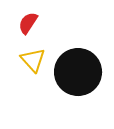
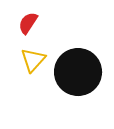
yellow triangle: rotated 24 degrees clockwise
